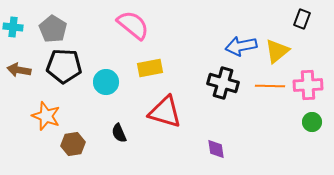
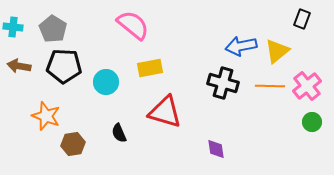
brown arrow: moved 4 px up
pink cross: moved 1 px left, 1 px down; rotated 36 degrees counterclockwise
